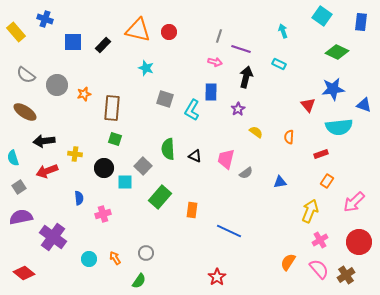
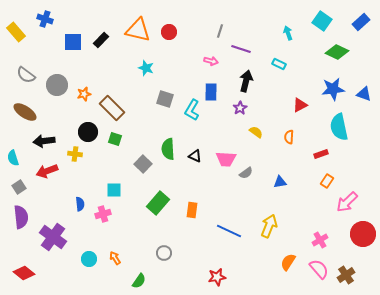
cyan square at (322, 16): moved 5 px down
blue rectangle at (361, 22): rotated 42 degrees clockwise
cyan arrow at (283, 31): moved 5 px right, 2 px down
gray line at (219, 36): moved 1 px right, 5 px up
black rectangle at (103, 45): moved 2 px left, 5 px up
pink arrow at (215, 62): moved 4 px left, 1 px up
black arrow at (246, 77): moved 4 px down
red triangle at (308, 105): moved 8 px left; rotated 42 degrees clockwise
blue triangle at (364, 105): moved 11 px up
brown rectangle at (112, 108): rotated 50 degrees counterclockwise
purple star at (238, 109): moved 2 px right, 1 px up
cyan semicircle at (339, 127): rotated 84 degrees clockwise
pink trapezoid at (226, 159): rotated 100 degrees counterclockwise
gray square at (143, 166): moved 2 px up
black circle at (104, 168): moved 16 px left, 36 px up
cyan square at (125, 182): moved 11 px left, 8 px down
green rectangle at (160, 197): moved 2 px left, 6 px down
blue semicircle at (79, 198): moved 1 px right, 6 px down
pink arrow at (354, 202): moved 7 px left
yellow arrow at (310, 211): moved 41 px left, 15 px down
purple semicircle at (21, 217): rotated 95 degrees clockwise
red circle at (359, 242): moved 4 px right, 8 px up
gray circle at (146, 253): moved 18 px right
red star at (217, 277): rotated 24 degrees clockwise
